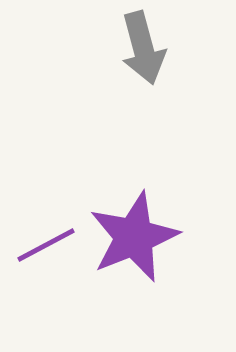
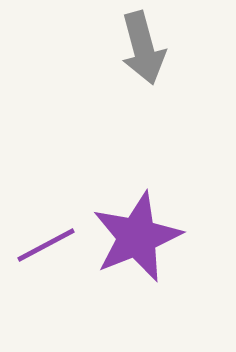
purple star: moved 3 px right
